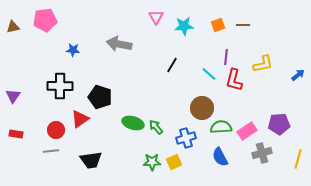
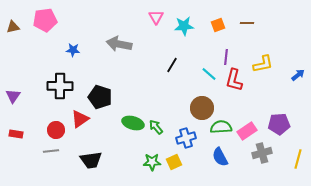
brown line: moved 4 px right, 2 px up
